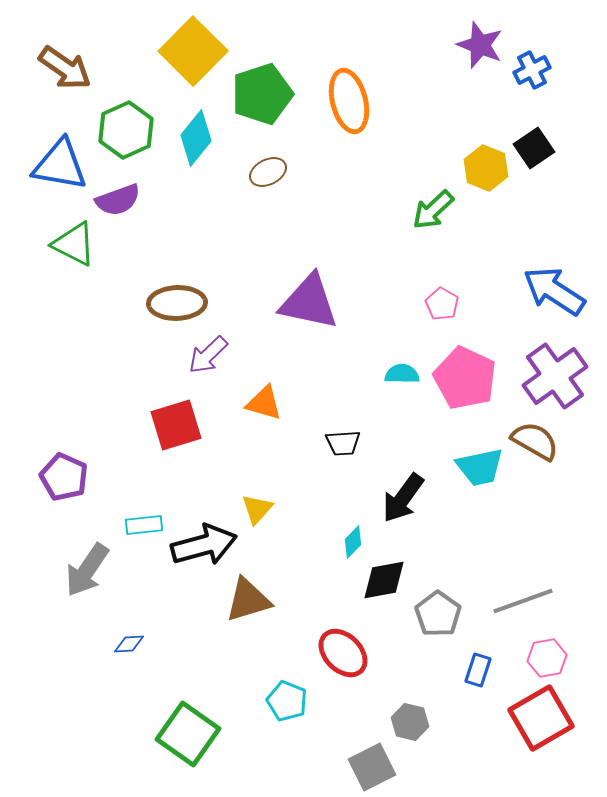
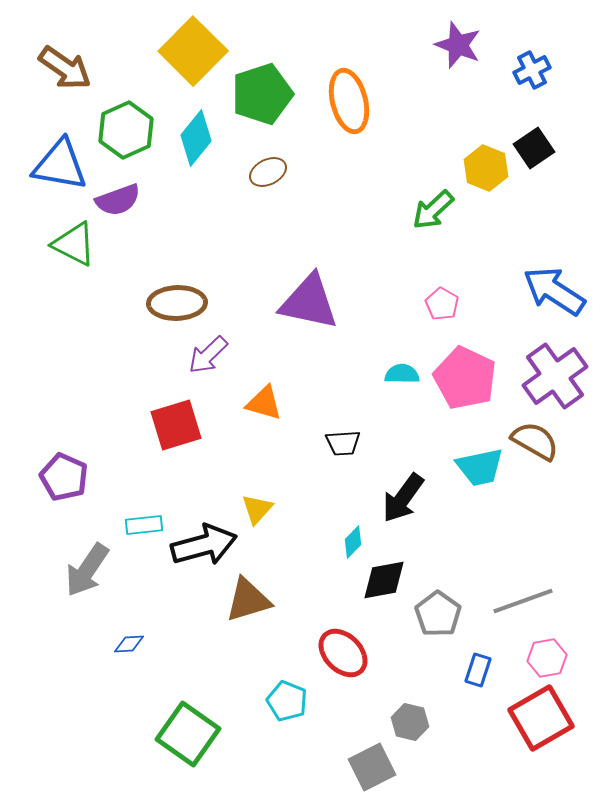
purple star at (480, 45): moved 22 px left
